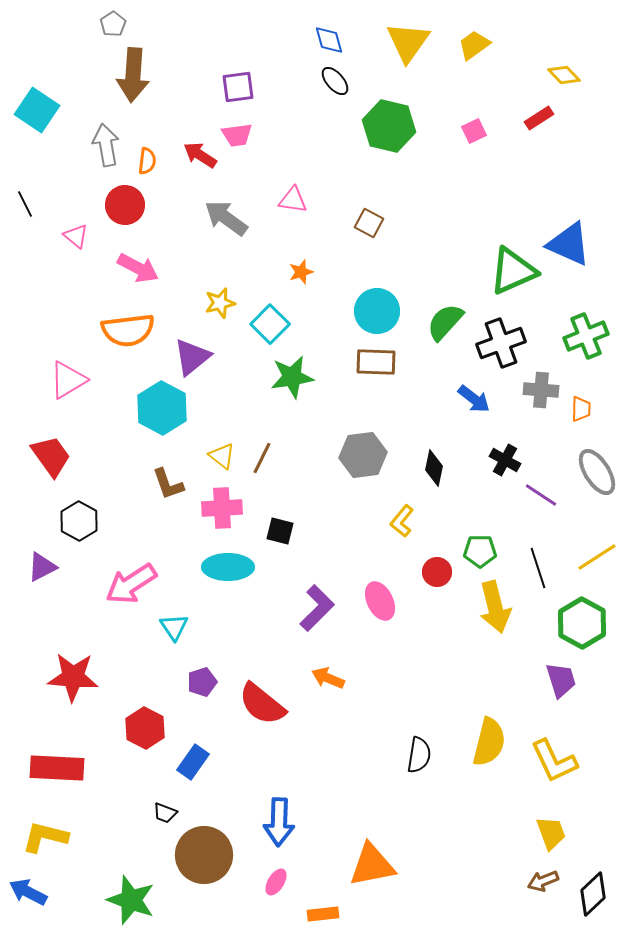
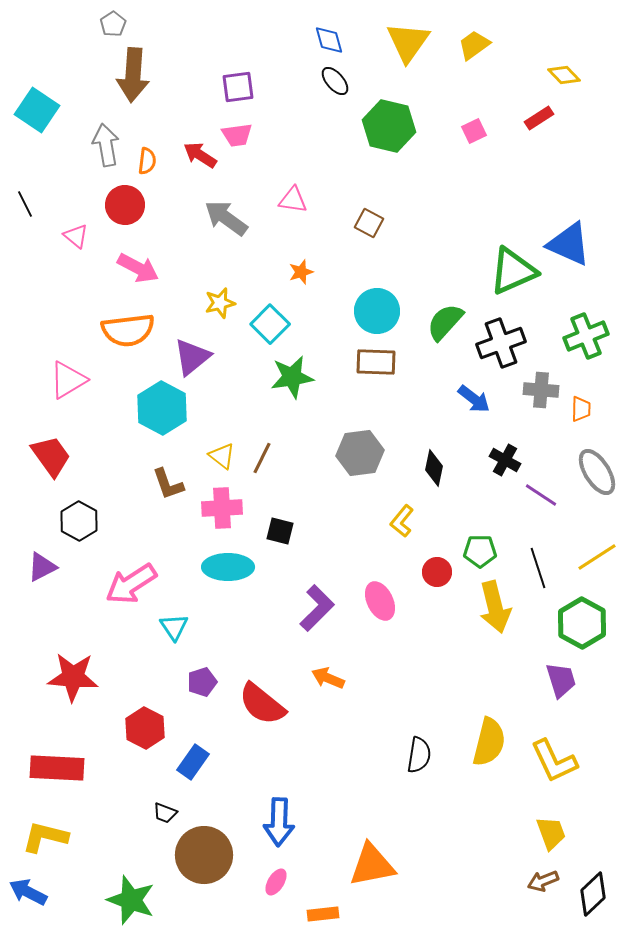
gray hexagon at (363, 455): moved 3 px left, 2 px up
